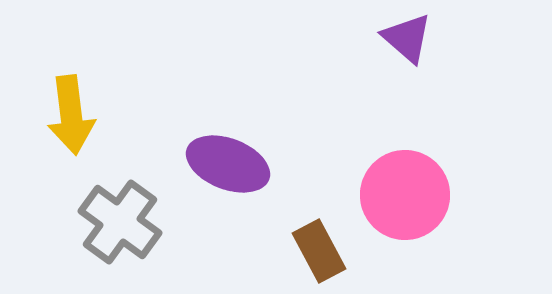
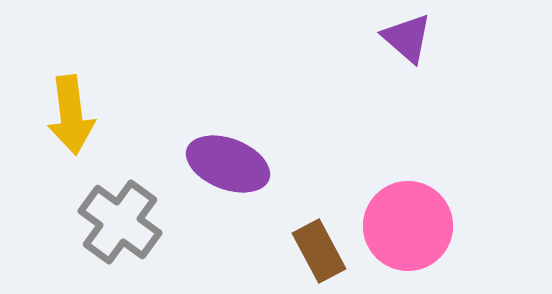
pink circle: moved 3 px right, 31 px down
